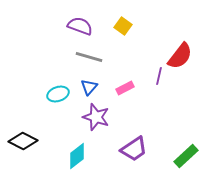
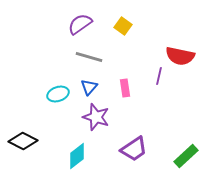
purple semicircle: moved 2 px up; rotated 55 degrees counterclockwise
red semicircle: rotated 64 degrees clockwise
pink rectangle: rotated 72 degrees counterclockwise
